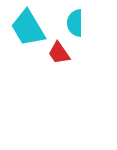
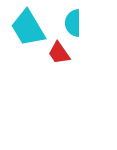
cyan semicircle: moved 2 px left
